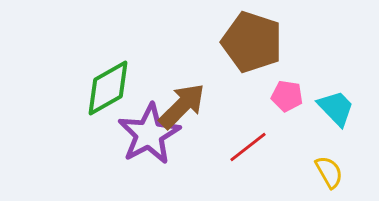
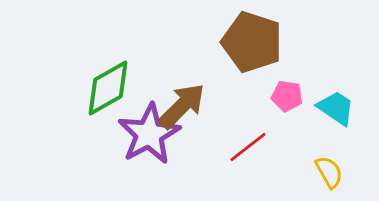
cyan trapezoid: rotated 12 degrees counterclockwise
